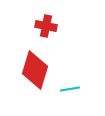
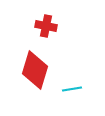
cyan line: moved 2 px right
